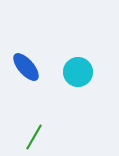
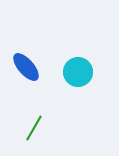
green line: moved 9 px up
